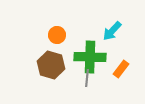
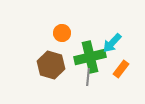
cyan arrow: moved 12 px down
orange circle: moved 5 px right, 2 px up
green cross: rotated 16 degrees counterclockwise
gray line: moved 1 px right, 1 px up
